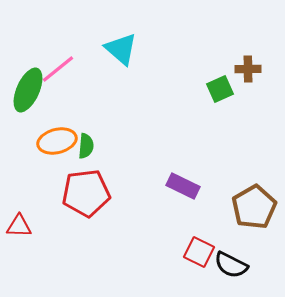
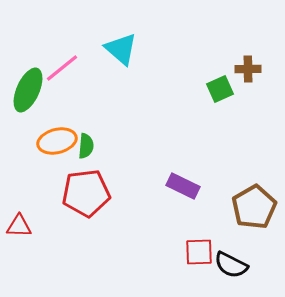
pink line: moved 4 px right, 1 px up
red square: rotated 28 degrees counterclockwise
